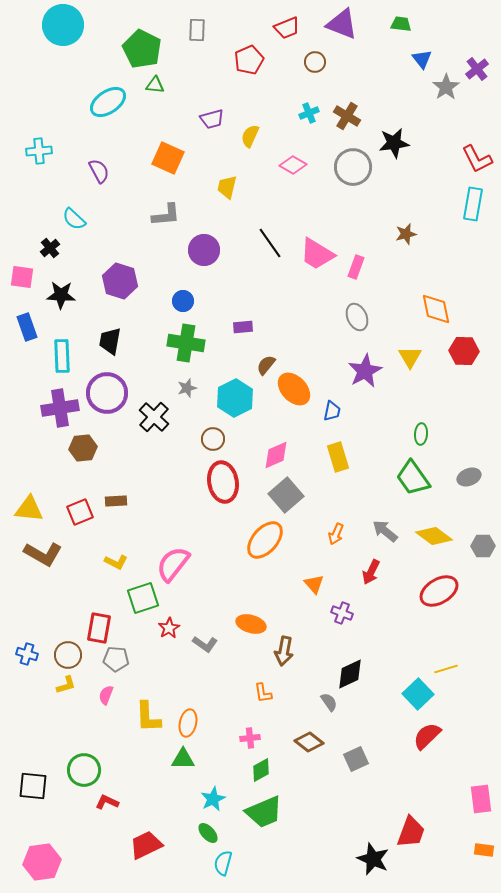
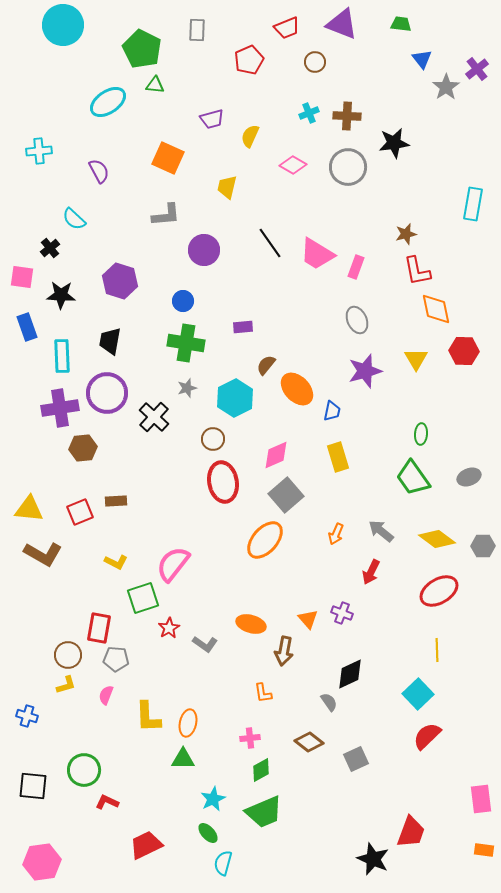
brown cross at (347, 116): rotated 28 degrees counterclockwise
red L-shape at (477, 159): moved 60 px left, 112 px down; rotated 16 degrees clockwise
gray circle at (353, 167): moved 5 px left
gray ellipse at (357, 317): moved 3 px down
yellow triangle at (410, 357): moved 6 px right, 2 px down
purple star at (365, 371): rotated 12 degrees clockwise
orange ellipse at (294, 389): moved 3 px right
gray arrow at (385, 531): moved 4 px left
yellow diamond at (434, 536): moved 3 px right, 3 px down
orange triangle at (314, 584): moved 6 px left, 35 px down
blue cross at (27, 654): moved 62 px down
yellow line at (446, 669): moved 9 px left, 19 px up; rotated 75 degrees counterclockwise
